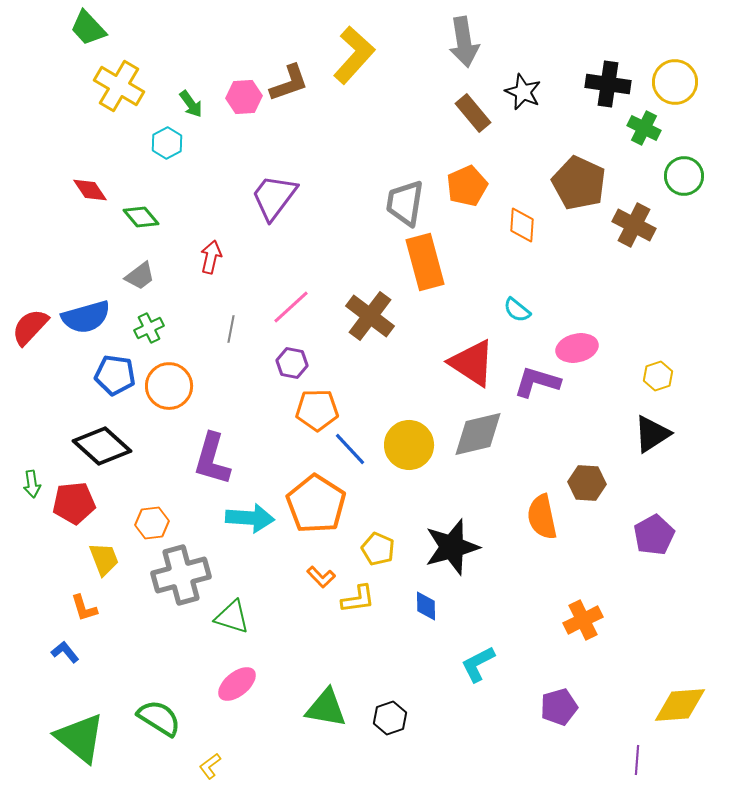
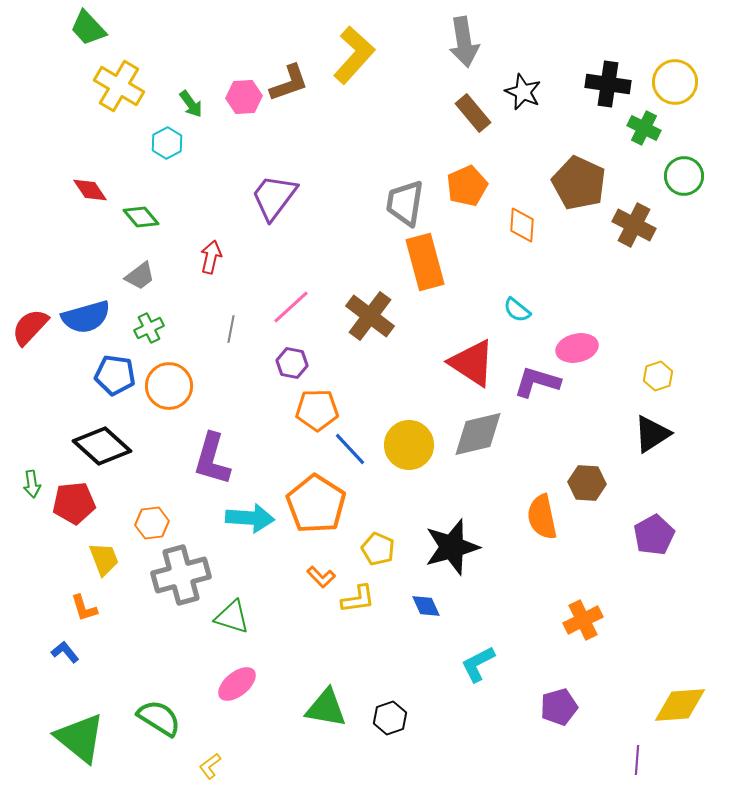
blue diamond at (426, 606): rotated 24 degrees counterclockwise
